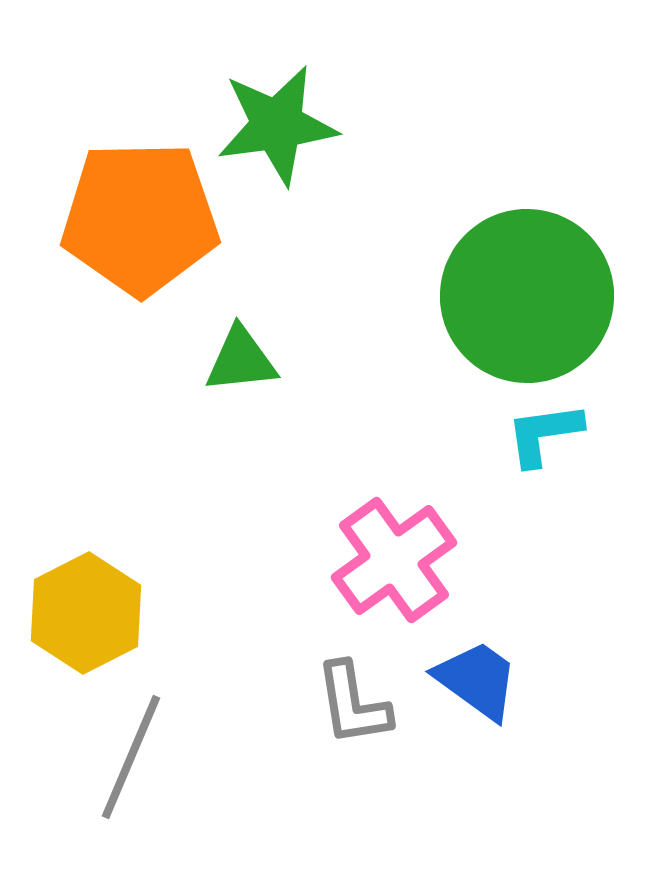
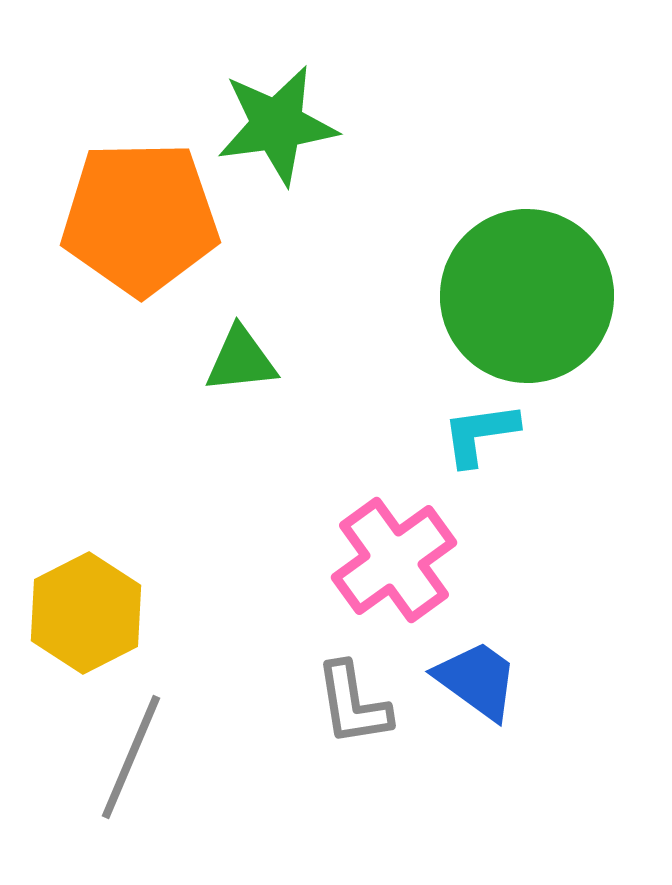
cyan L-shape: moved 64 px left
